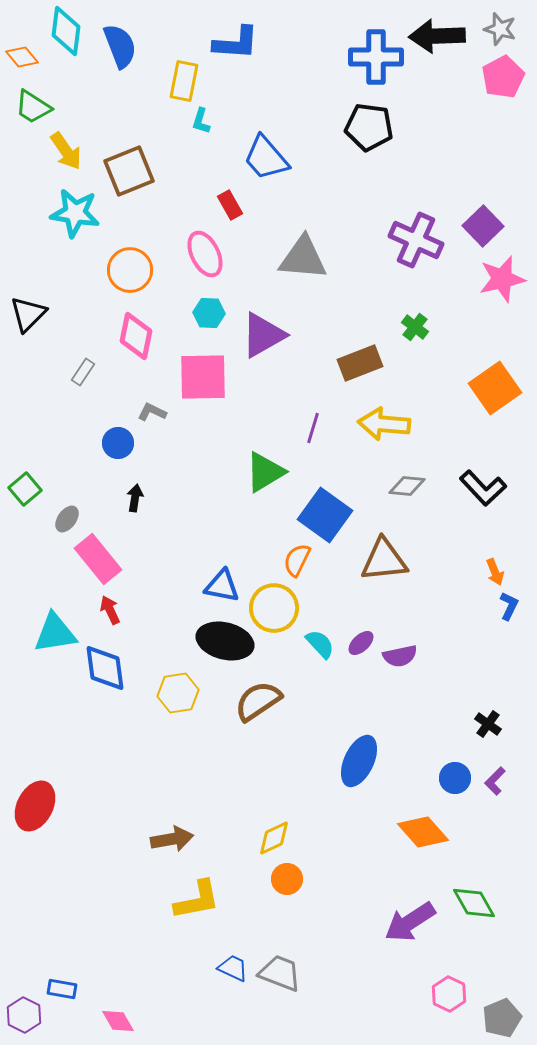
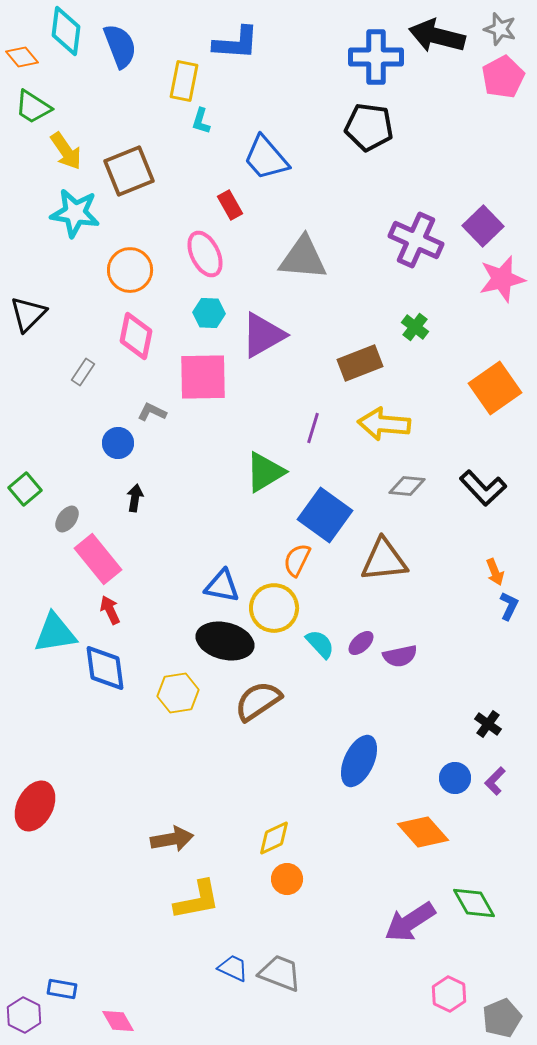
black arrow at (437, 36): rotated 16 degrees clockwise
